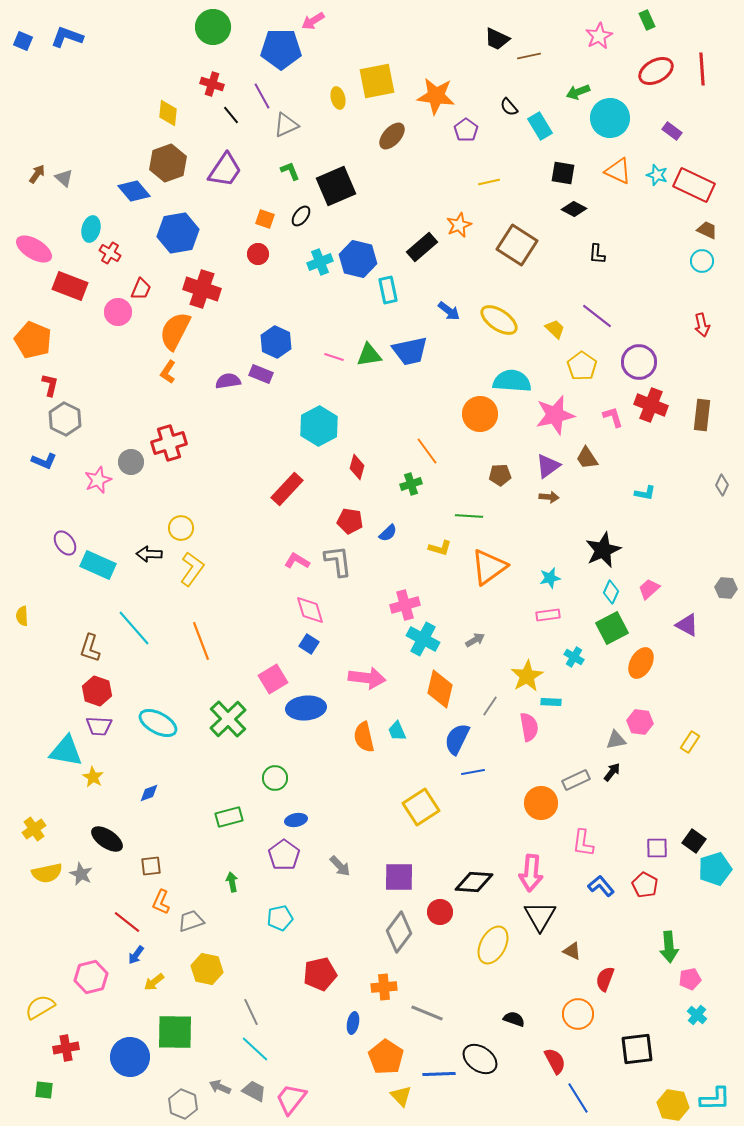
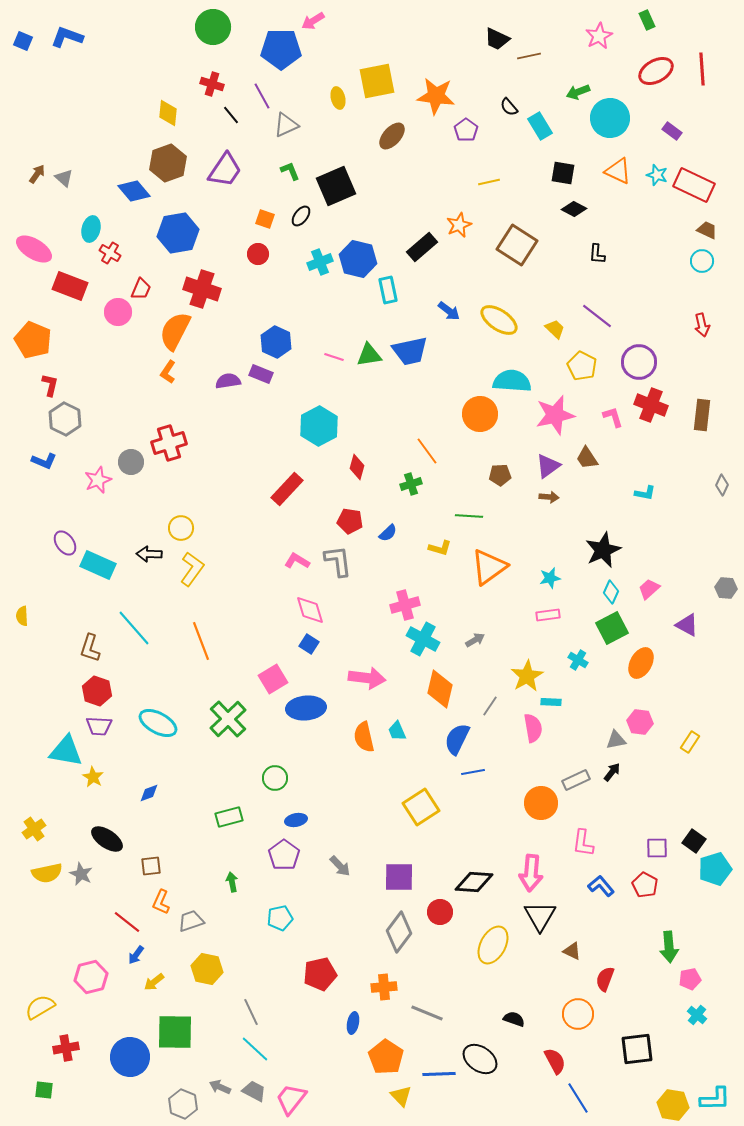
yellow pentagon at (582, 366): rotated 8 degrees counterclockwise
cyan cross at (574, 657): moved 4 px right, 3 px down
pink semicircle at (529, 727): moved 4 px right, 1 px down
